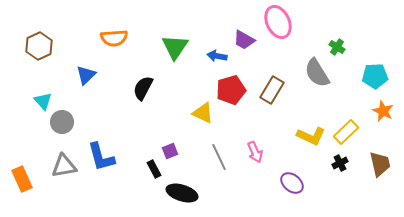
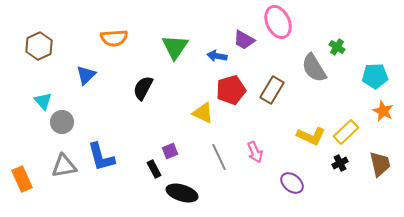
gray semicircle: moved 3 px left, 5 px up
